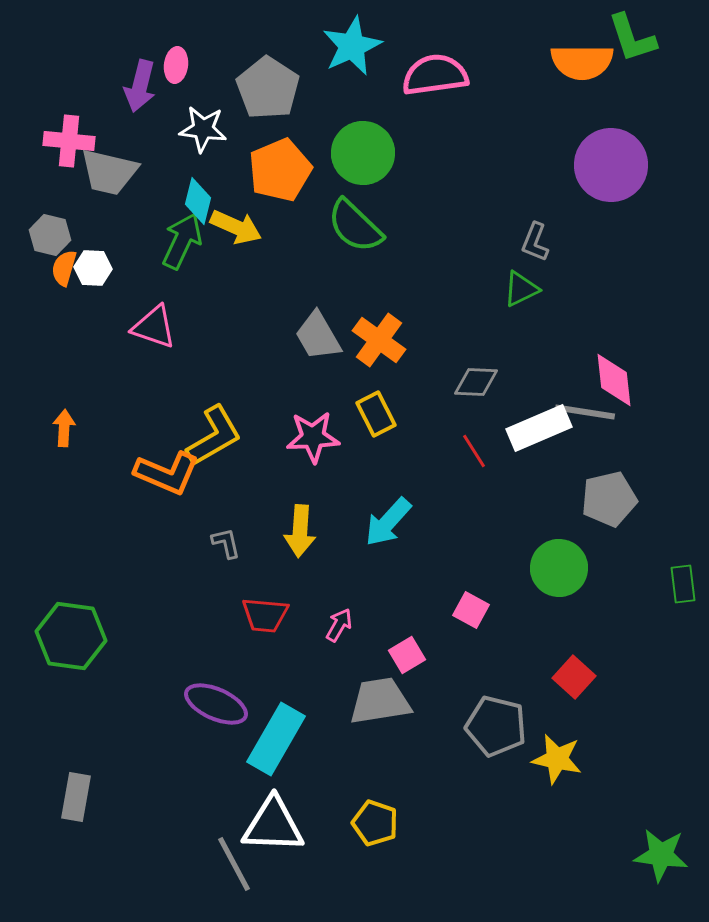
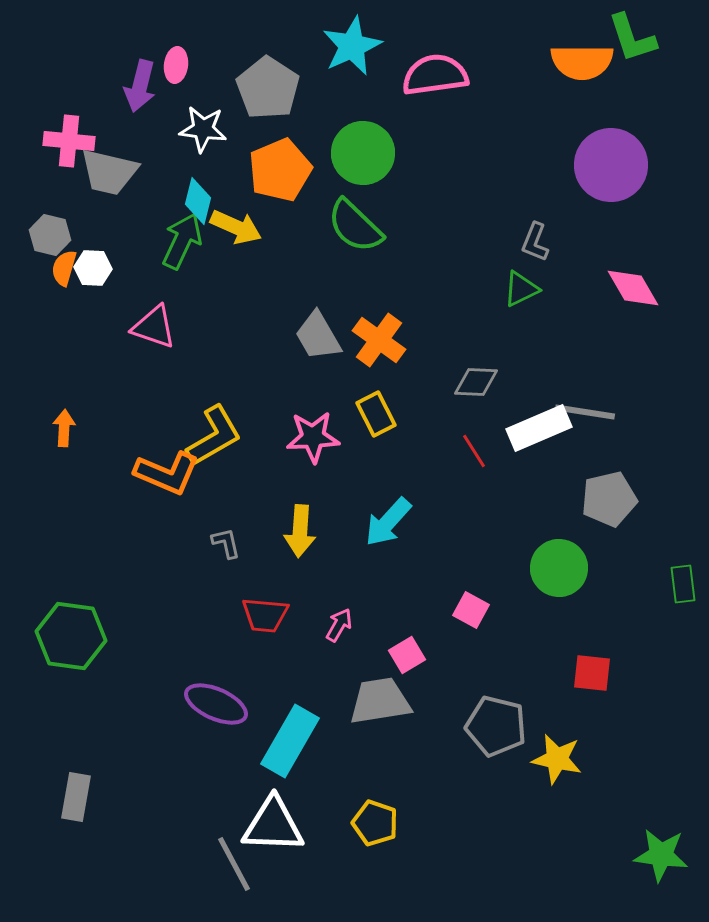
pink diamond at (614, 380): moved 19 px right, 92 px up; rotated 24 degrees counterclockwise
red square at (574, 677): moved 18 px right, 4 px up; rotated 36 degrees counterclockwise
cyan rectangle at (276, 739): moved 14 px right, 2 px down
